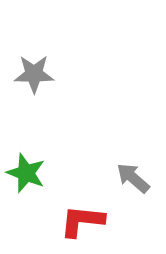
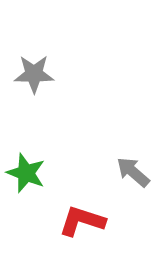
gray arrow: moved 6 px up
red L-shape: rotated 12 degrees clockwise
